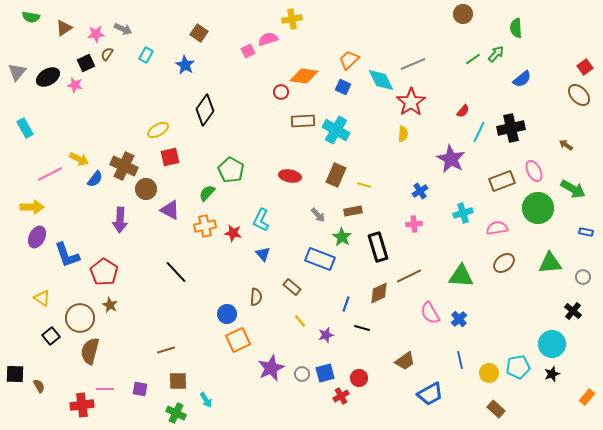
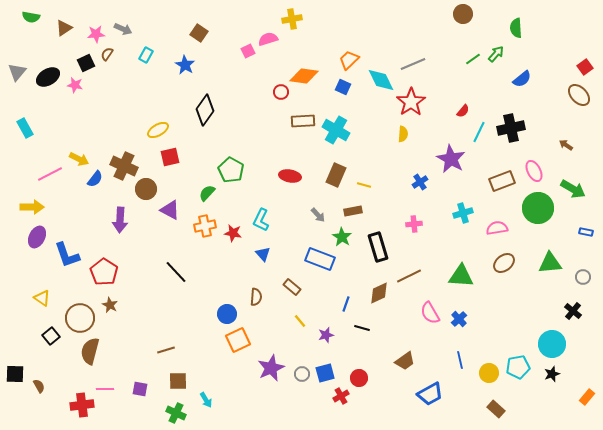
blue cross at (420, 191): moved 9 px up
